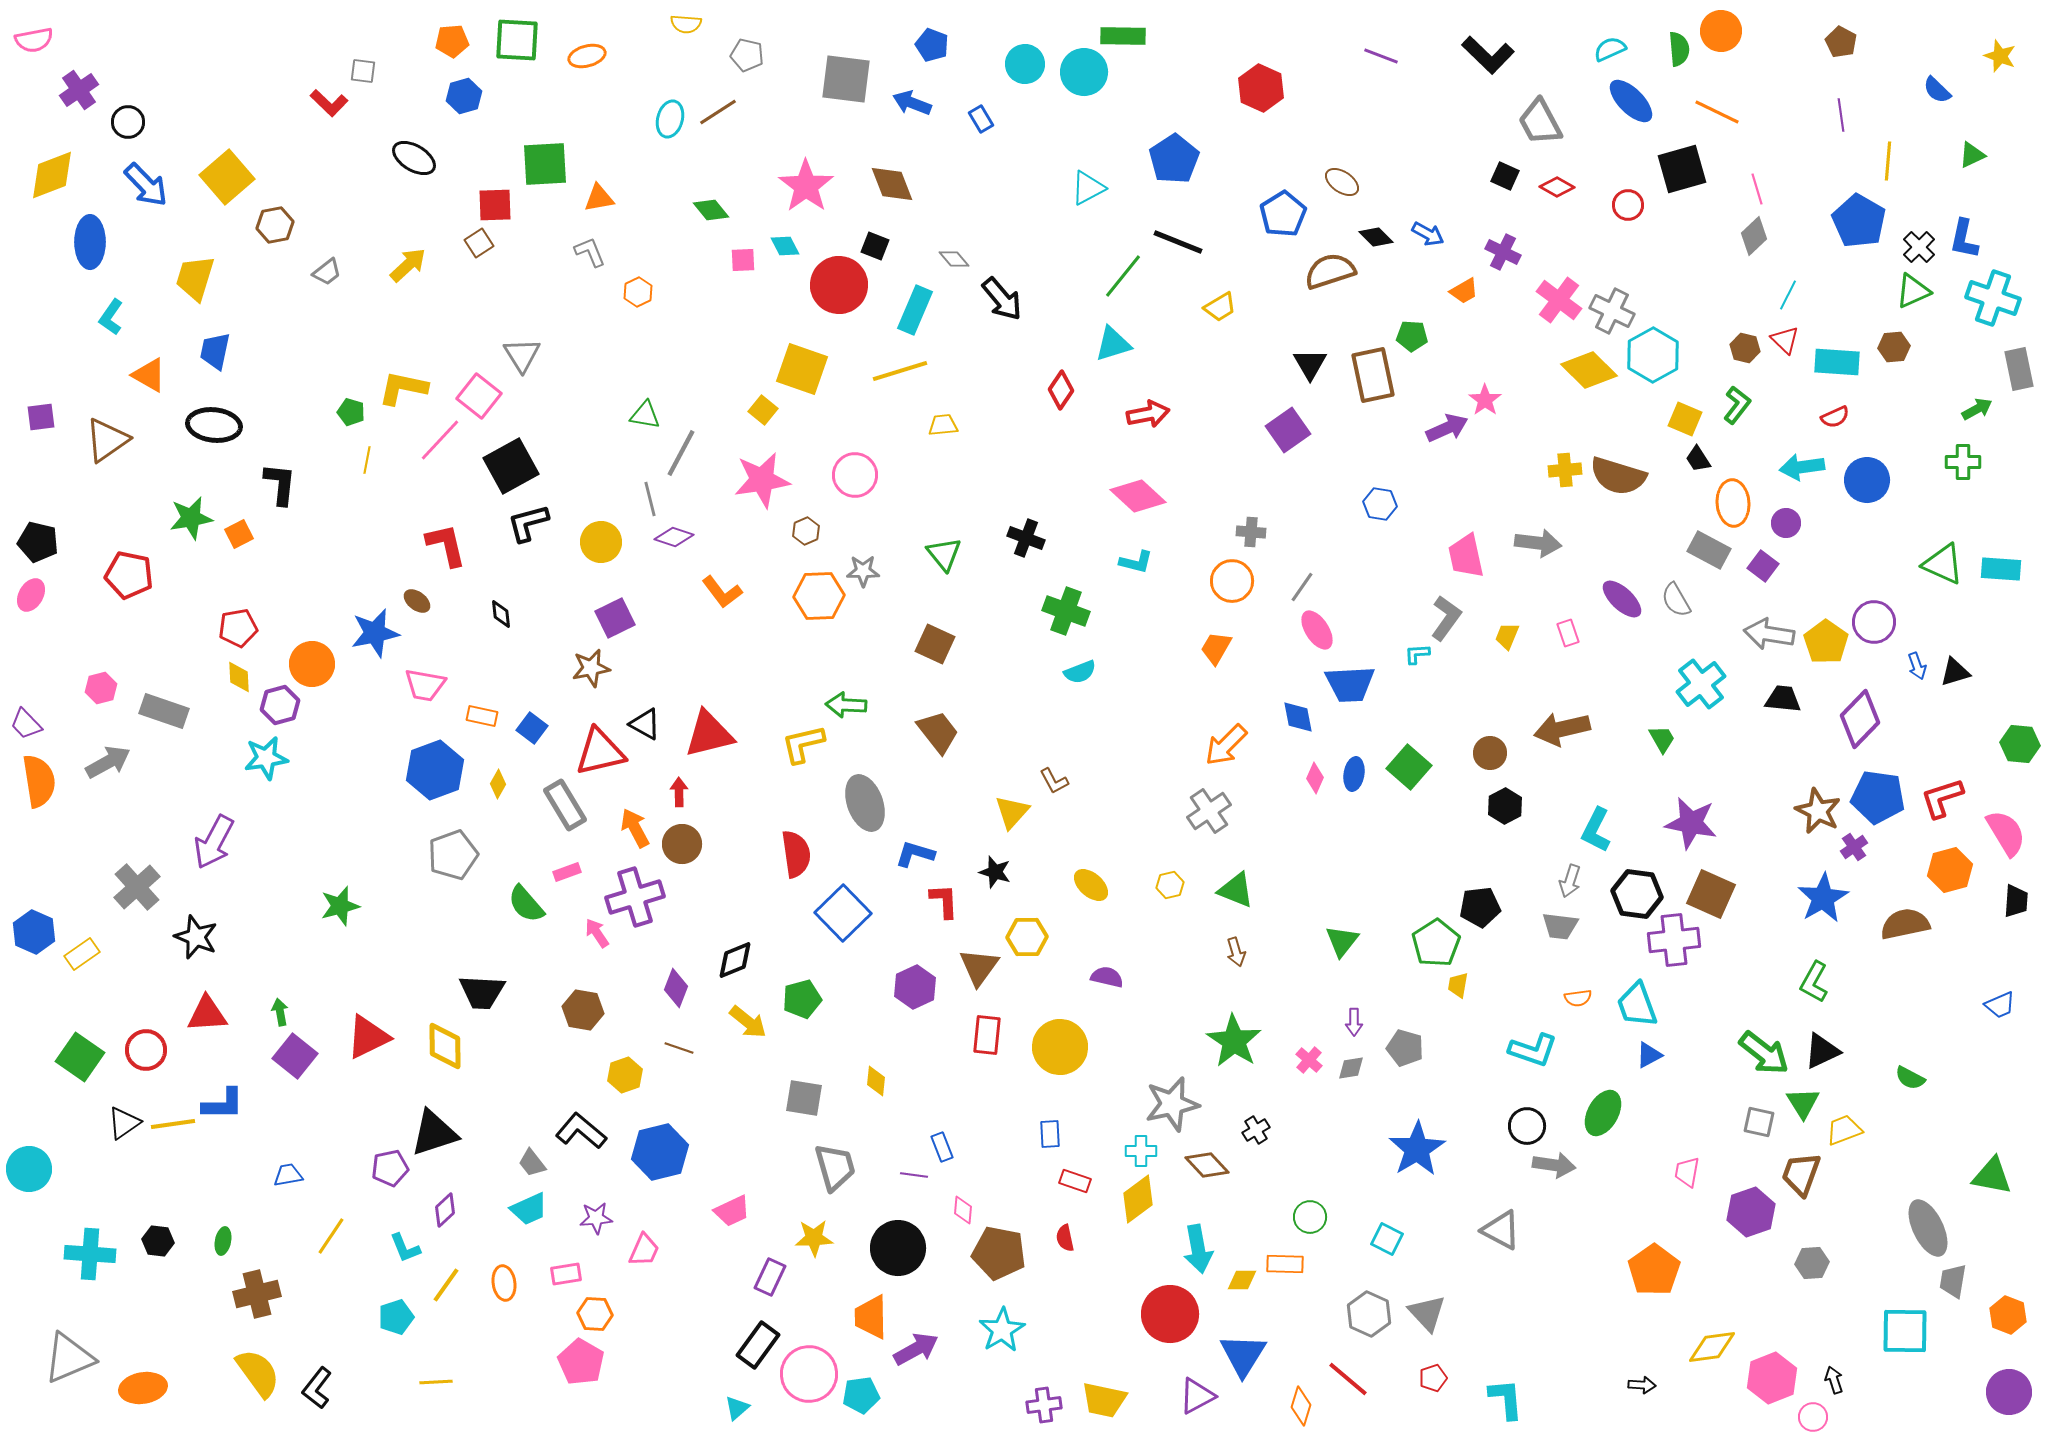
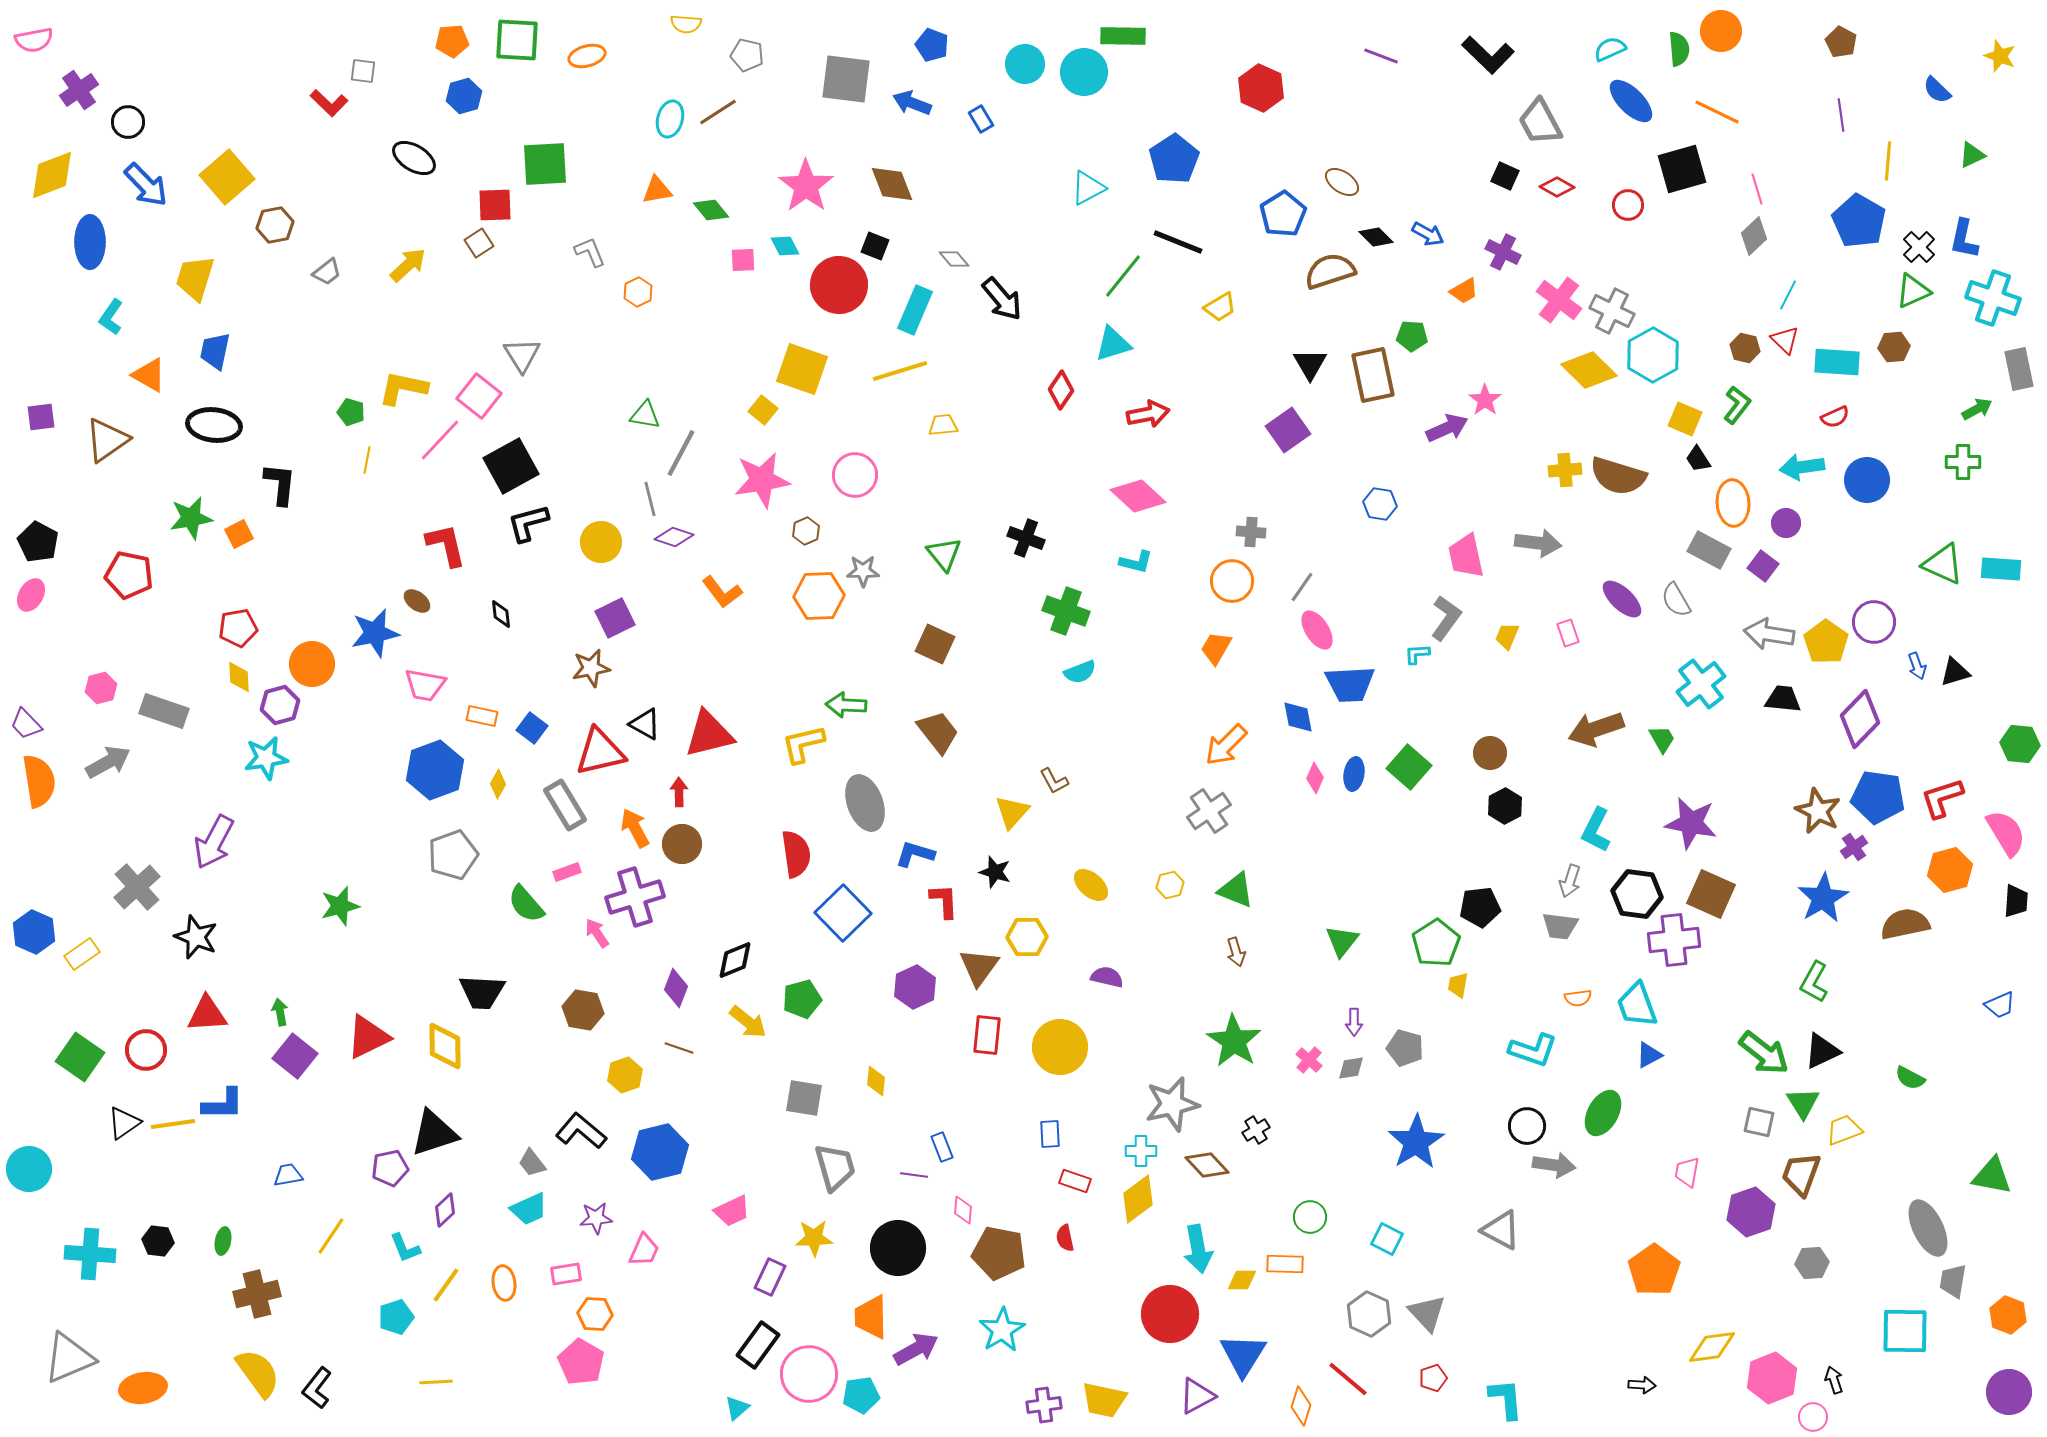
orange triangle at (599, 198): moved 58 px right, 8 px up
black pentagon at (38, 542): rotated 15 degrees clockwise
brown arrow at (1562, 729): moved 34 px right; rotated 6 degrees counterclockwise
blue star at (1417, 1149): moved 1 px left, 7 px up
